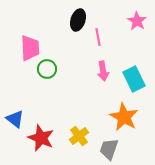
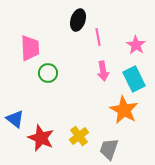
pink star: moved 1 px left, 24 px down
green circle: moved 1 px right, 4 px down
orange star: moved 7 px up
